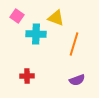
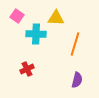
yellow triangle: rotated 18 degrees counterclockwise
orange line: moved 1 px right
red cross: moved 7 px up; rotated 24 degrees counterclockwise
purple semicircle: rotated 56 degrees counterclockwise
